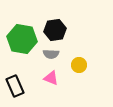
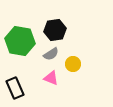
green hexagon: moved 2 px left, 2 px down
gray semicircle: rotated 35 degrees counterclockwise
yellow circle: moved 6 px left, 1 px up
black rectangle: moved 2 px down
